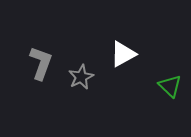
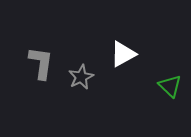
gray L-shape: rotated 12 degrees counterclockwise
